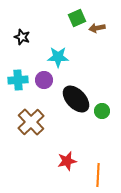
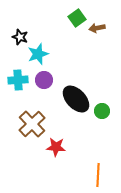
green square: rotated 12 degrees counterclockwise
black star: moved 2 px left
cyan star: moved 20 px left, 3 px up; rotated 20 degrees counterclockwise
brown cross: moved 1 px right, 2 px down
red star: moved 11 px left, 14 px up; rotated 18 degrees clockwise
